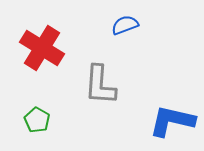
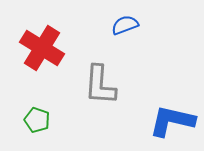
green pentagon: rotated 10 degrees counterclockwise
